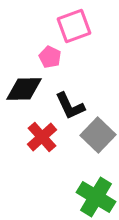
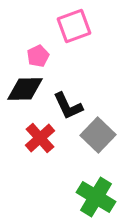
pink pentagon: moved 12 px left, 1 px up; rotated 20 degrees clockwise
black diamond: moved 1 px right
black L-shape: moved 2 px left
red cross: moved 2 px left, 1 px down
